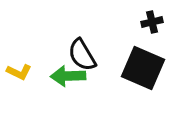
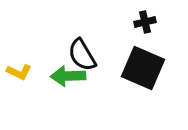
black cross: moved 7 px left
